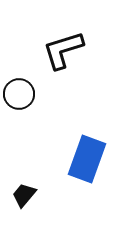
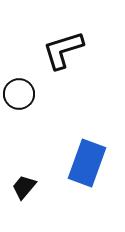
blue rectangle: moved 4 px down
black trapezoid: moved 8 px up
